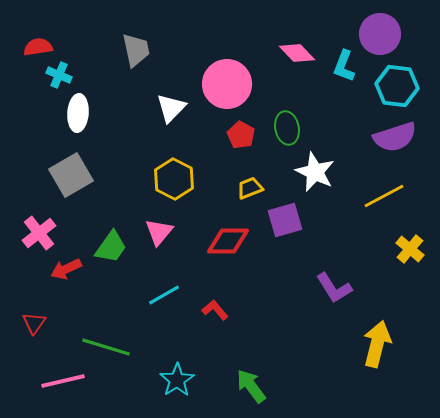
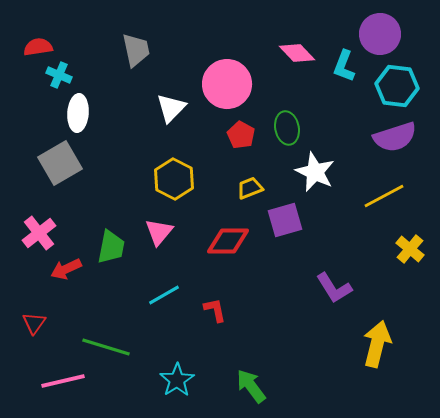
gray square: moved 11 px left, 12 px up
green trapezoid: rotated 24 degrees counterclockwise
red L-shape: rotated 28 degrees clockwise
